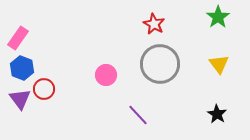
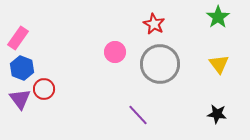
pink circle: moved 9 px right, 23 px up
black star: rotated 24 degrees counterclockwise
